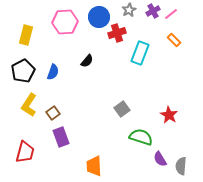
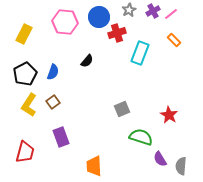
pink hexagon: rotated 10 degrees clockwise
yellow rectangle: moved 2 px left, 1 px up; rotated 12 degrees clockwise
black pentagon: moved 2 px right, 3 px down
gray square: rotated 14 degrees clockwise
brown square: moved 11 px up
